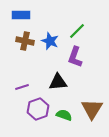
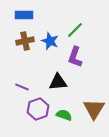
blue rectangle: moved 3 px right
green line: moved 2 px left, 1 px up
brown cross: rotated 24 degrees counterclockwise
purple line: rotated 40 degrees clockwise
brown triangle: moved 2 px right
